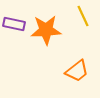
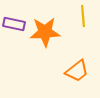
yellow line: rotated 20 degrees clockwise
orange star: moved 1 px left, 2 px down
